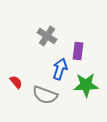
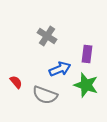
purple rectangle: moved 9 px right, 3 px down
blue arrow: rotated 50 degrees clockwise
green star: rotated 20 degrees clockwise
